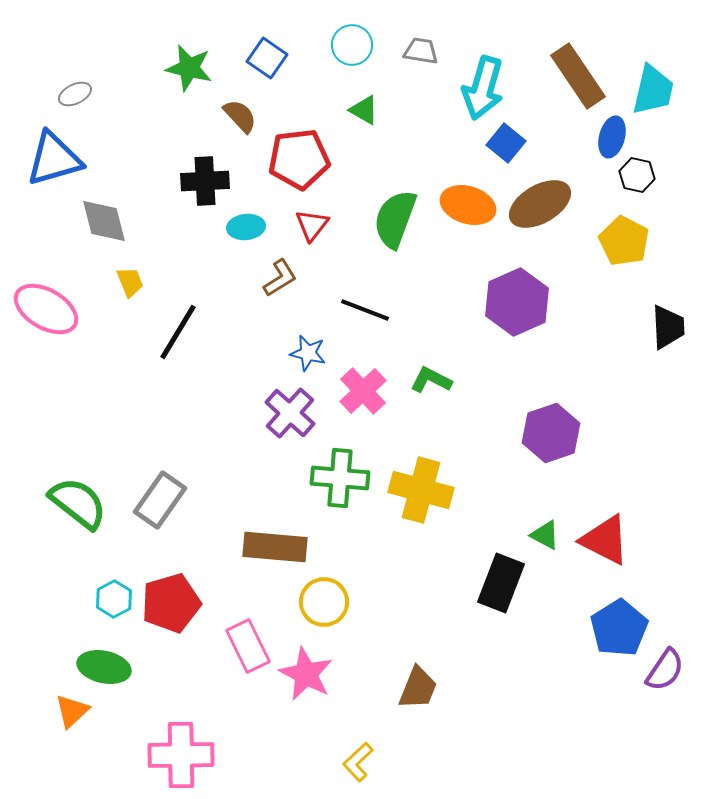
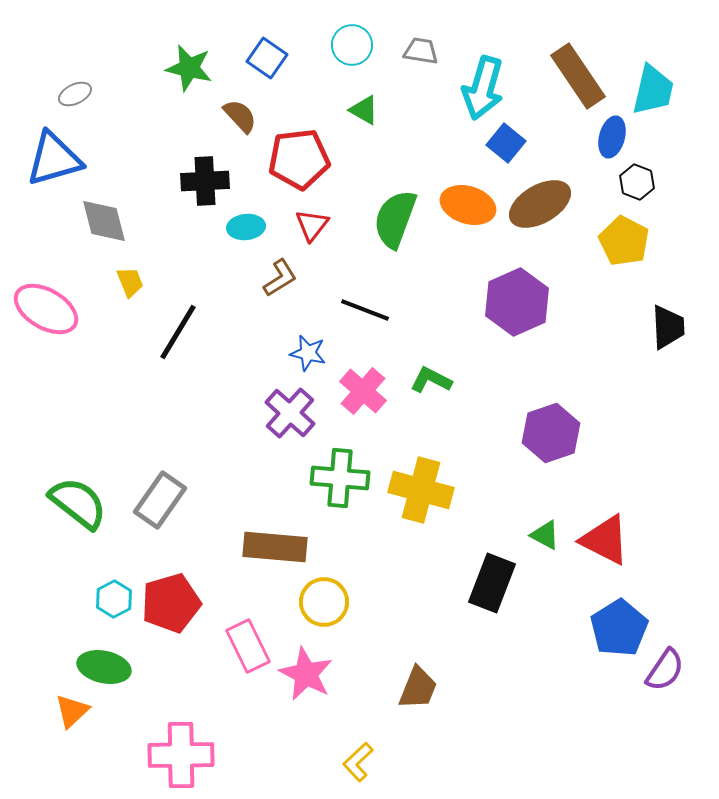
black hexagon at (637, 175): moved 7 px down; rotated 8 degrees clockwise
pink cross at (363, 391): rotated 6 degrees counterclockwise
black rectangle at (501, 583): moved 9 px left
